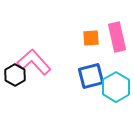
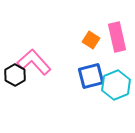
orange square: moved 2 px down; rotated 36 degrees clockwise
cyan hexagon: moved 2 px up; rotated 8 degrees clockwise
